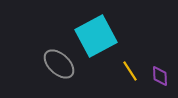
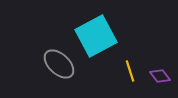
yellow line: rotated 15 degrees clockwise
purple diamond: rotated 35 degrees counterclockwise
